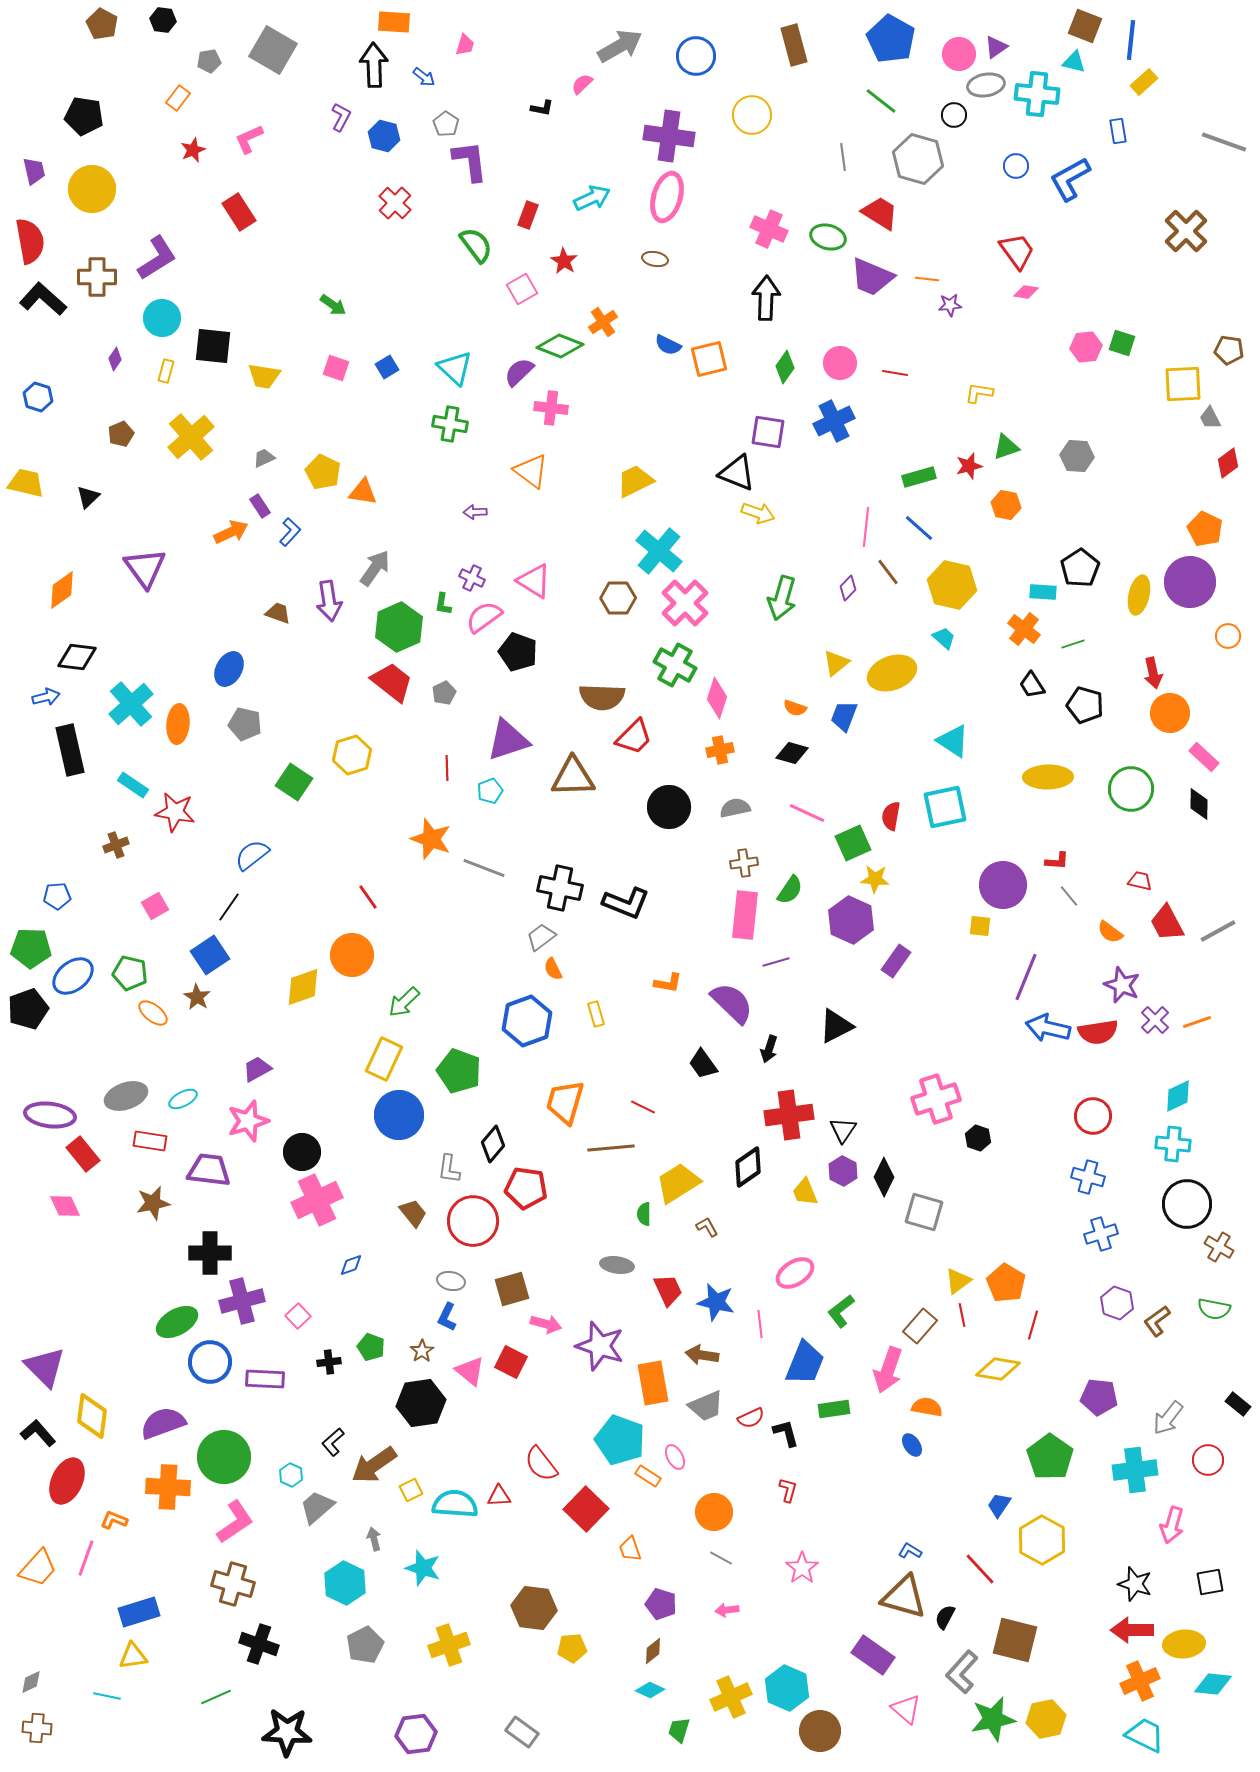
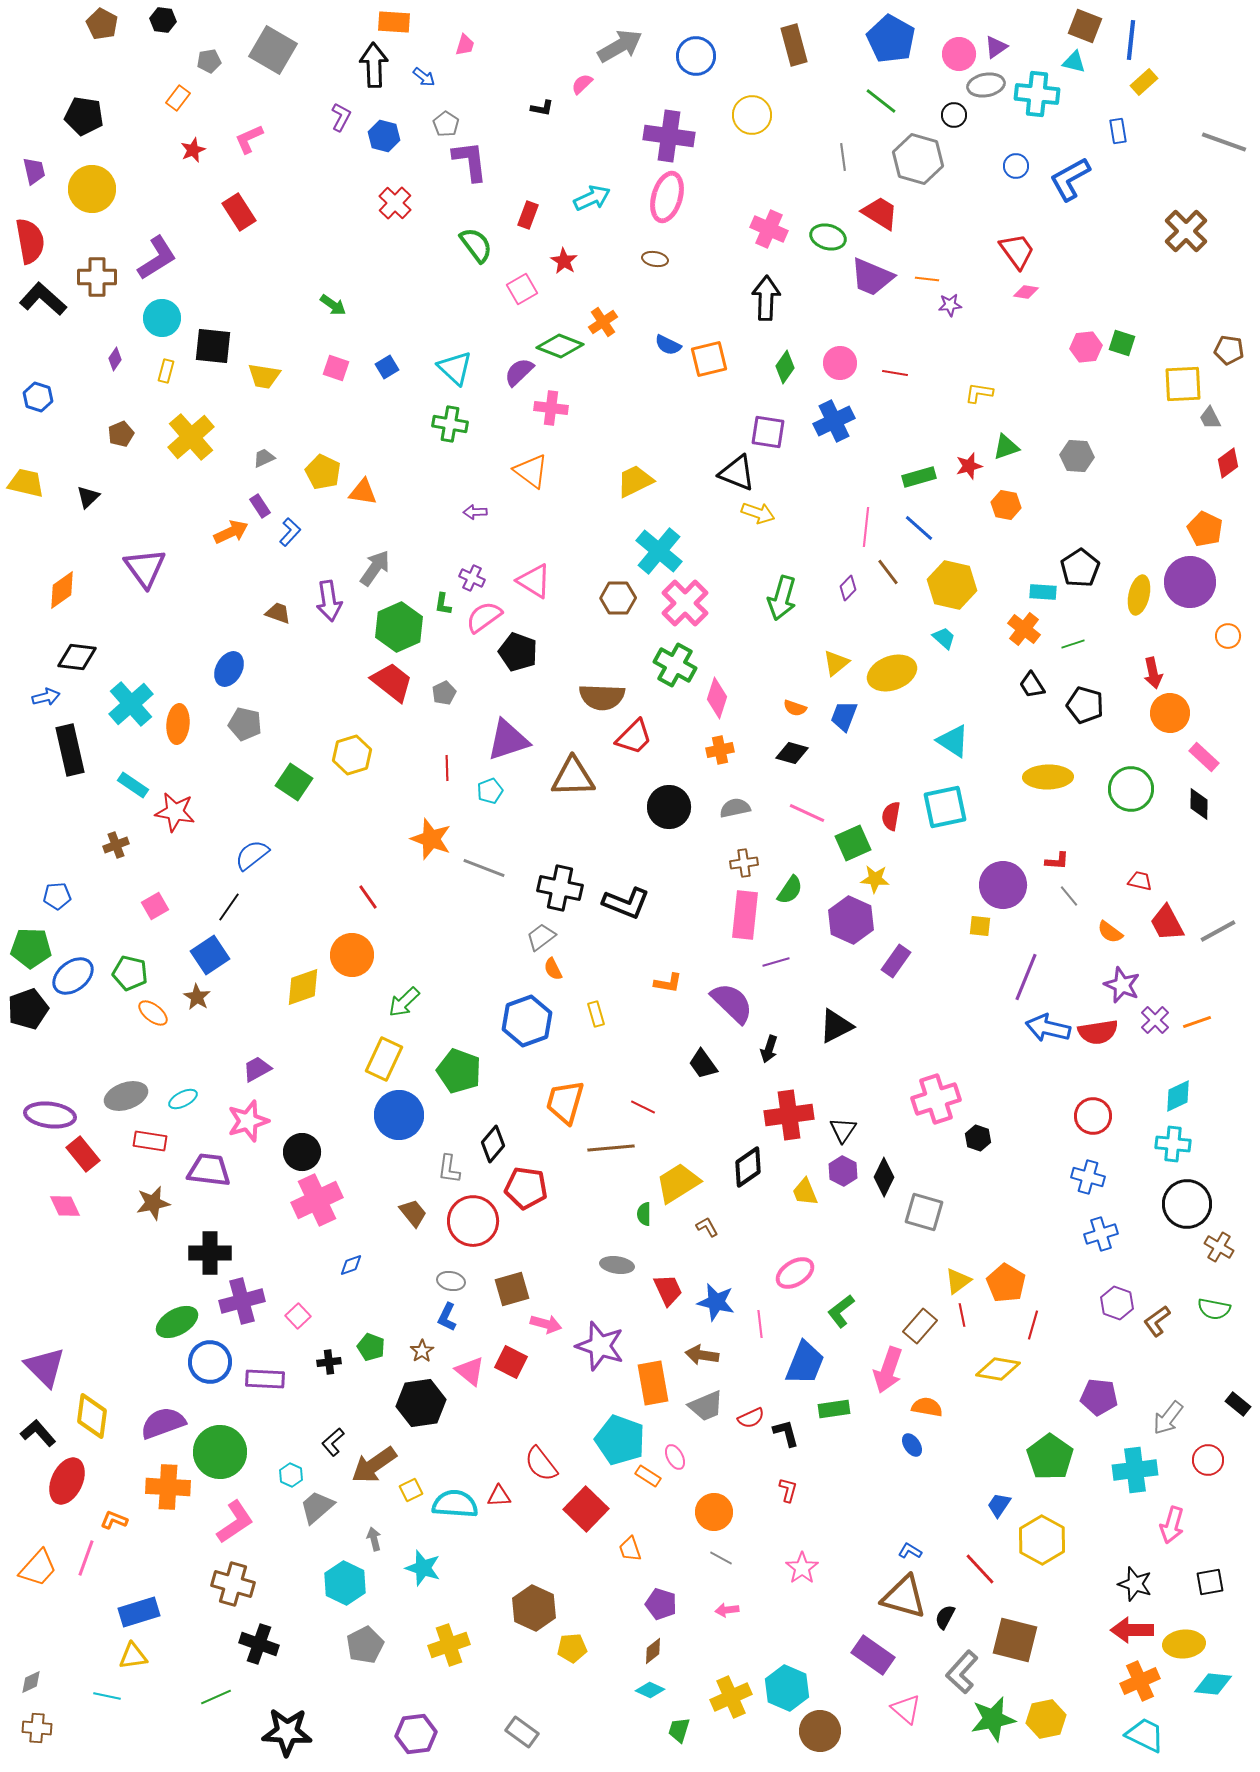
green circle at (224, 1457): moved 4 px left, 5 px up
brown hexagon at (534, 1608): rotated 18 degrees clockwise
